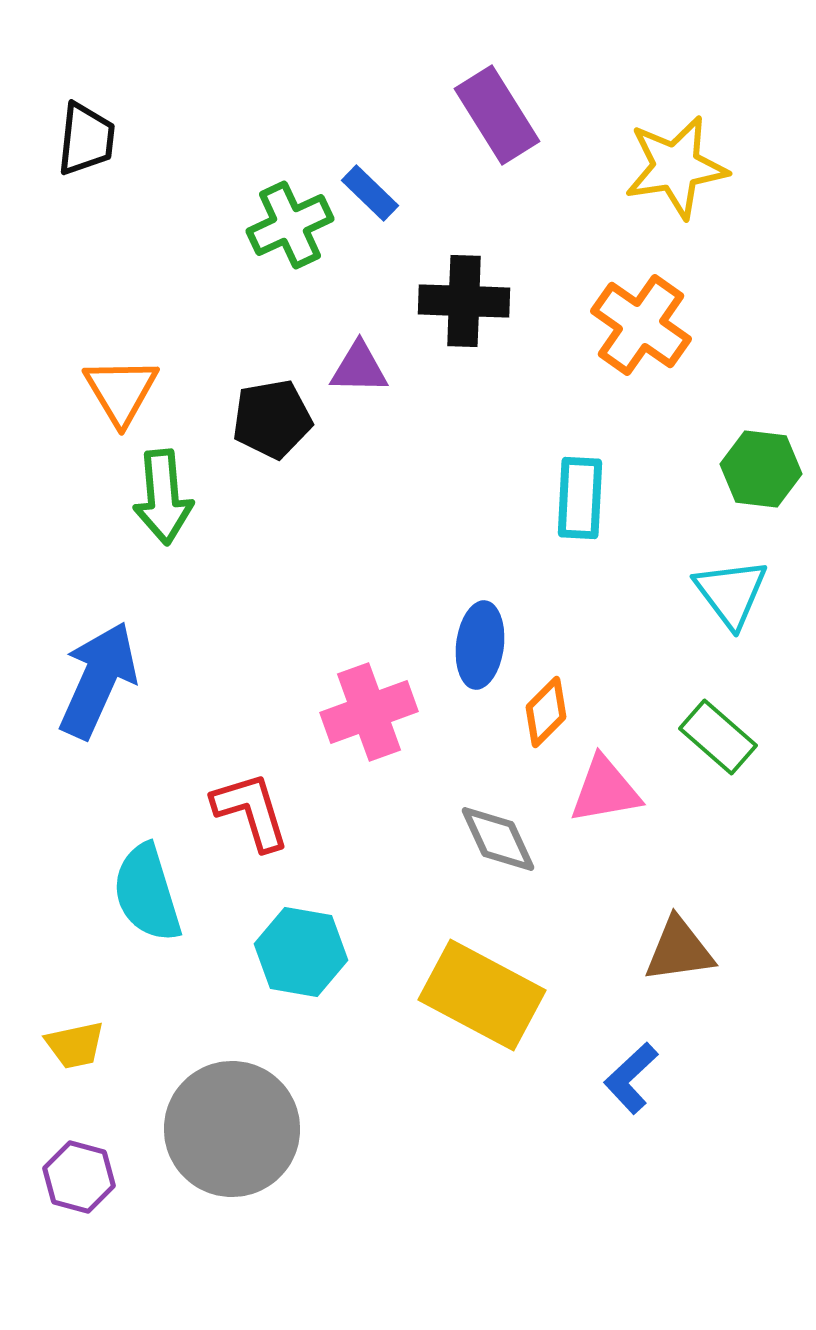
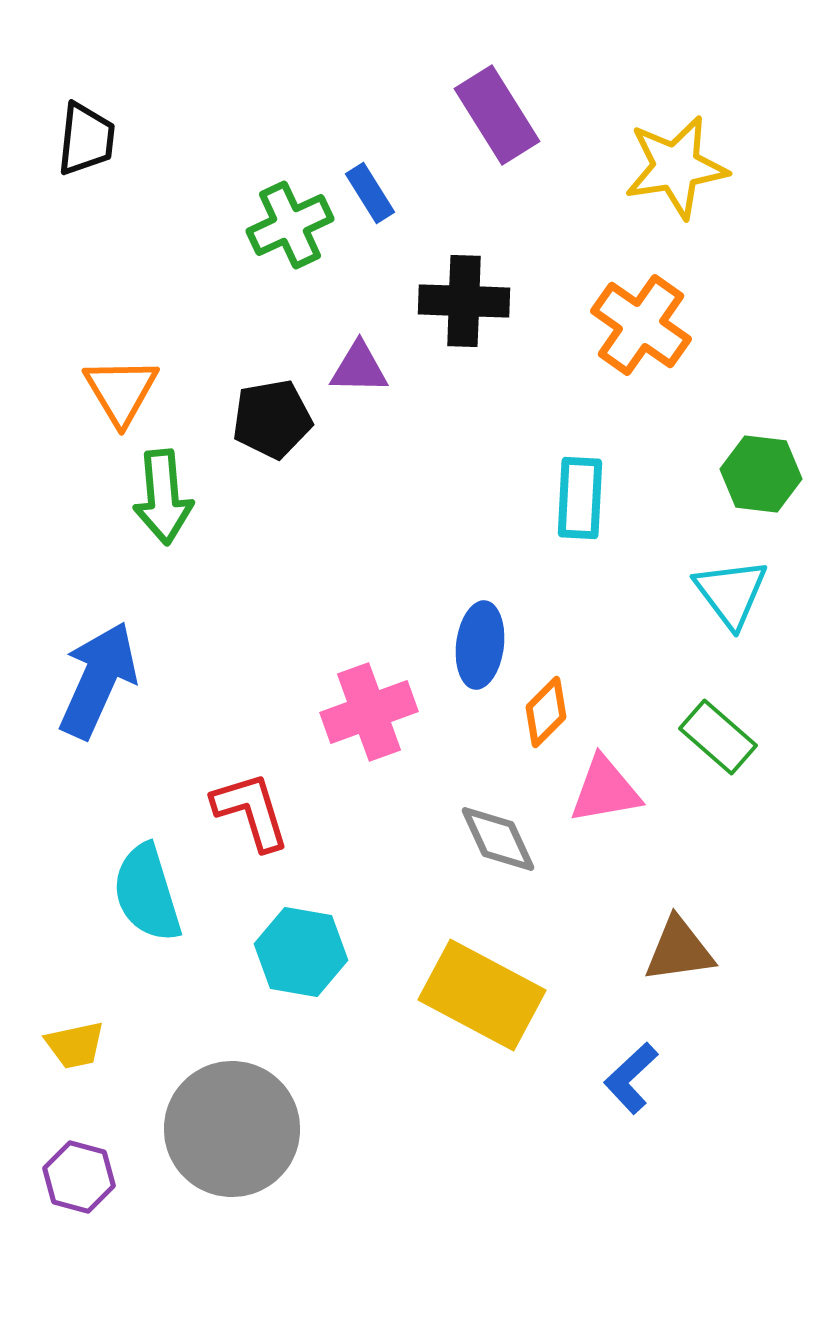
blue rectangle: rotated 14 degrees clockwise
green hexagon: moved 5 px down
